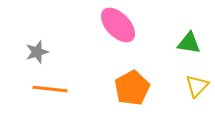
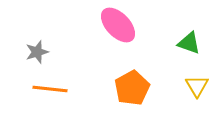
green triangle: rotated 10 degrees clockwise
yellow triangle: rotated 15 degrees counterclockwise
